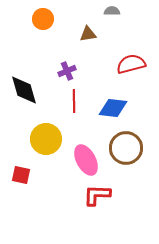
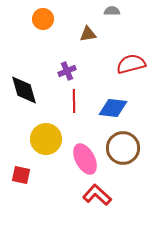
brown circle: moved 3 px left
pink ellipse: moved 1 px left, 1 px up
red L-shape: rotated 40 degrees clockwise
